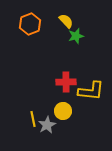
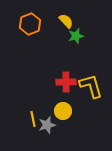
yellow L-shape: moved 5 px up; rotated 112 degrees counterclockwise
gray star: rotated 12 degrees clockwise
